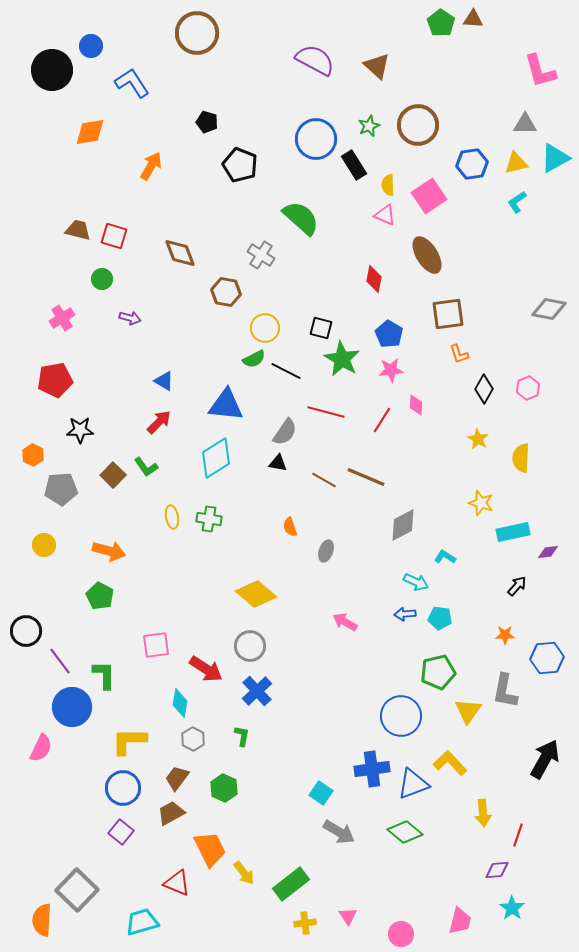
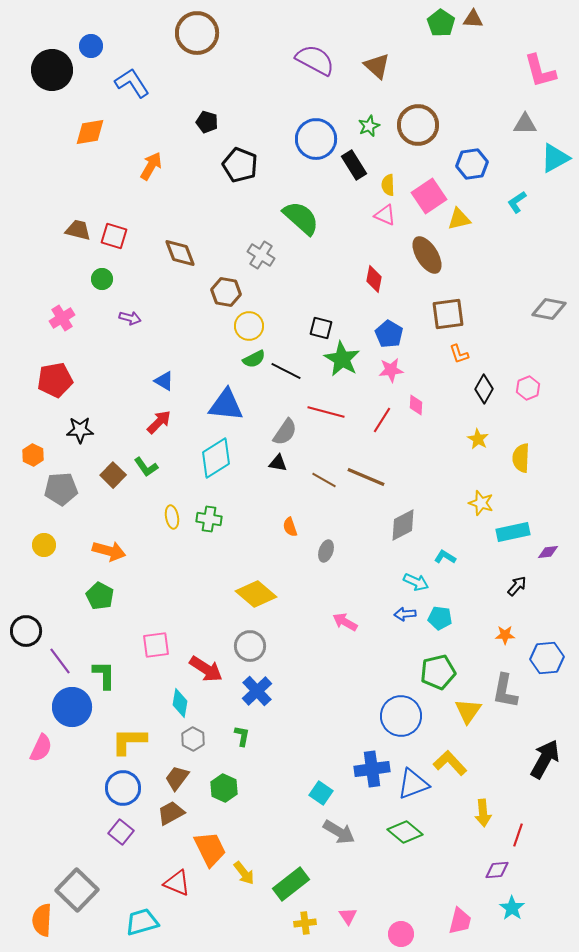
yellow triangle at (516, 163): moved 57 px left, 56 px down
yellow circle at (265, 328): moved 16 px left, 2 px up
